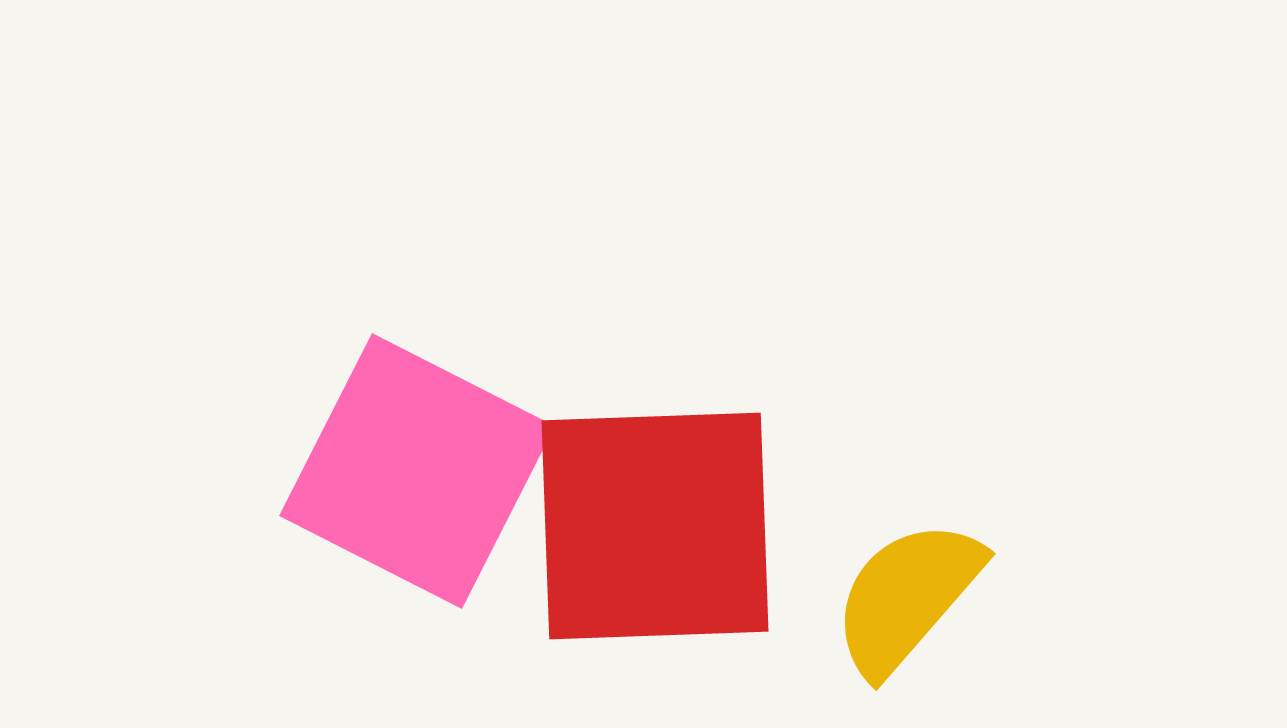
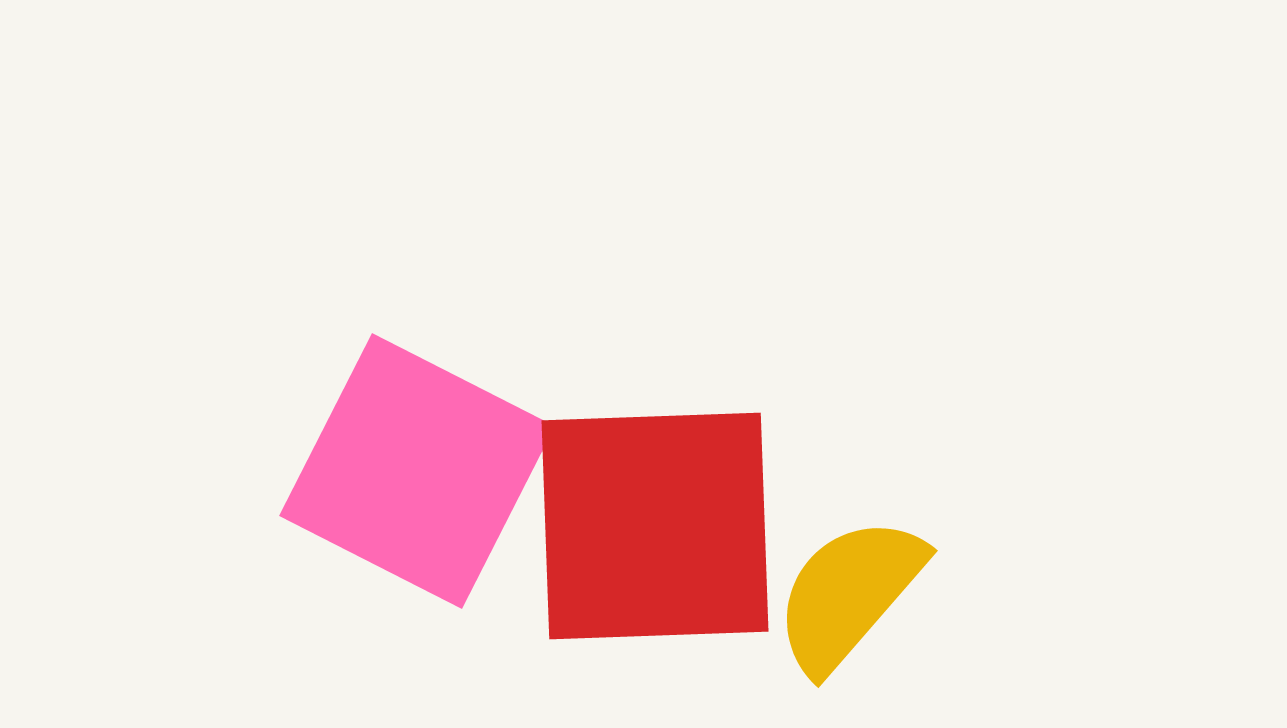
yellow semicircle: moved 58 px left, 3 px up
